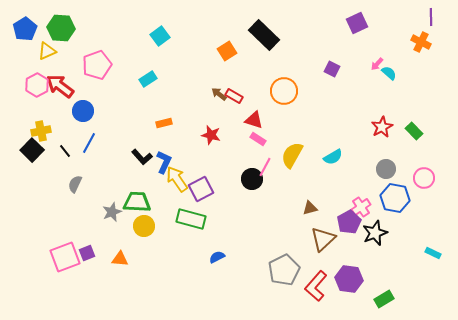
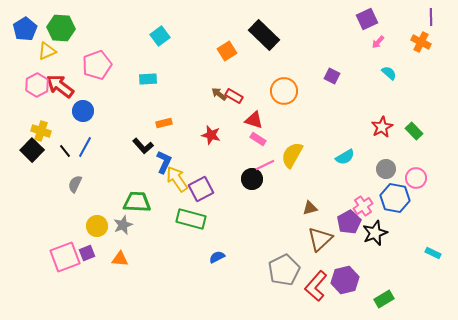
purple square at (357, 23): moved 10 px right, 4 px up
pink arrow at (377, 64): moved 1 px right, 22 px up
purple square at (332, 69): moved 7 px down
cyan rectangle at (148, 79): rotated 30 degrees clockwise
yellow cross at (41, 131): rotated 30 degrees clockwise
blue line at (89, 143): moved 4 px left, 4 px down
black L-shape at (142, 157): moved 1 px right, 11 px up
cyan semicircle at (333, 157): moved 12 px right
pink line at (265, 167): moved 2 px up; rotated 36 degrees clockwise
pink circle at (424, 178): moved 8 px left
pink cross at (361, 207): moved 2 px right, 1 px up
gray star at (112, 212): moved 11 px right, 13 px down
yellow circle at (144, 226): moved 47 px left
brown triangle at (323, 239): moved 3 px left
purple hexagon at (349, 279): moved 4 px left, 1 px down; rotated 20 degrees counterclockwise
